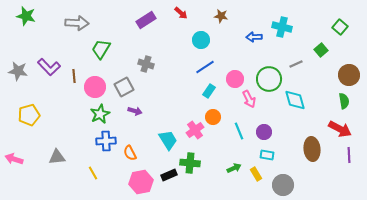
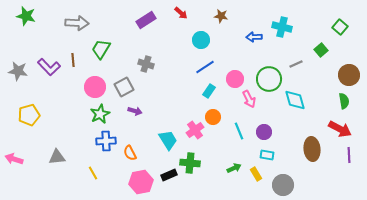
brown line at (74, 76): moved 1 px left, 16 px up
